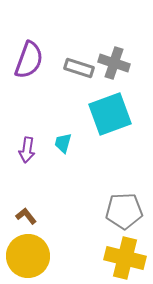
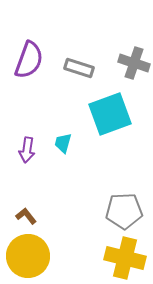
gray cross: moved 20 px right
